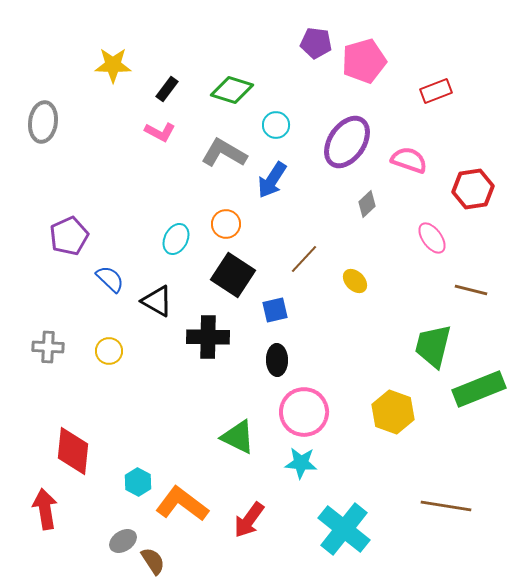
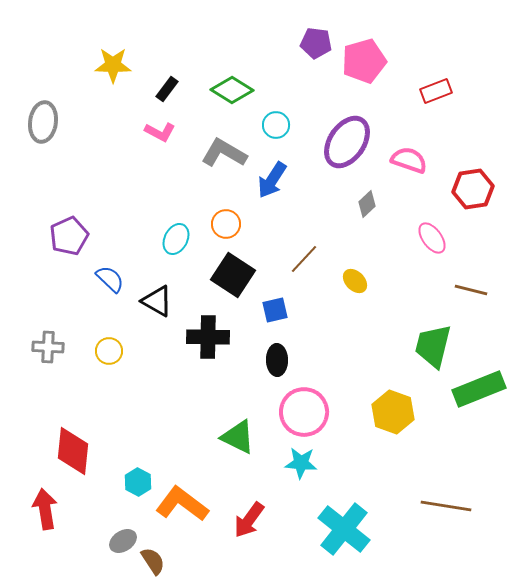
green diamond at (232, 90): rotated 15 degrees clockwise
